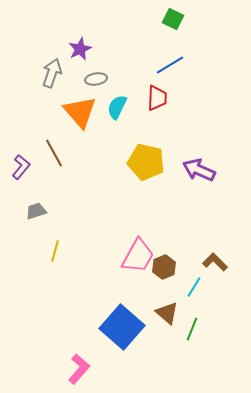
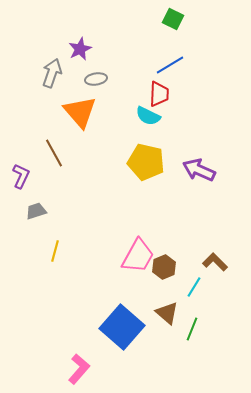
red trapezoid: moved 2 px right, 4 px up
cyan semicircle: moved 31 px right, 9 px down; rotated 90 degrees counterclockwise
purple L-shape: moved 9 px down; rotated 15 degrees counterclockwise
